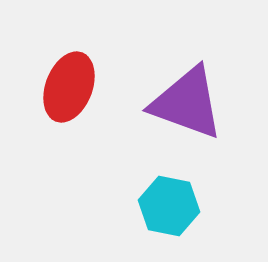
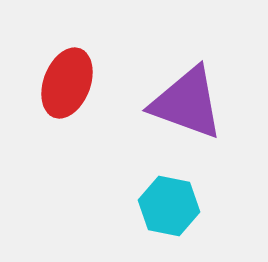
red ellipse: moved 2 px left, 4 px up
